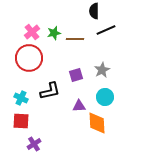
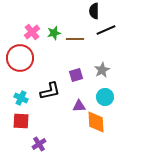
red circle: moved 9 px left
orange diamond: moved 1 px left, 1 px up
purple cross: moved 5 px right
